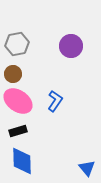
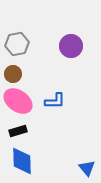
blue L-shape: rotated 55 degrees clockwise
